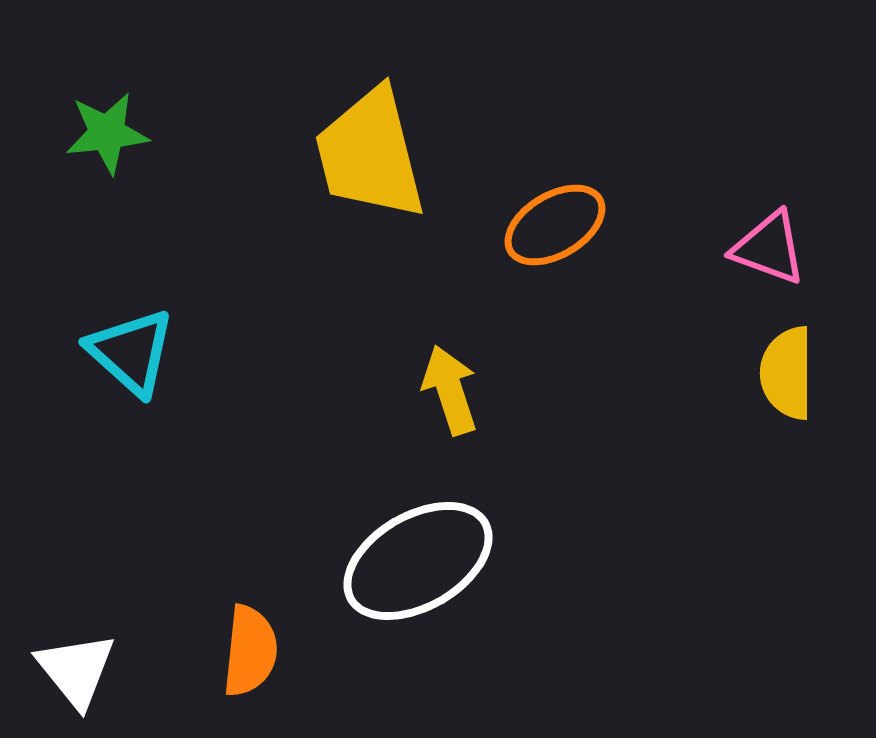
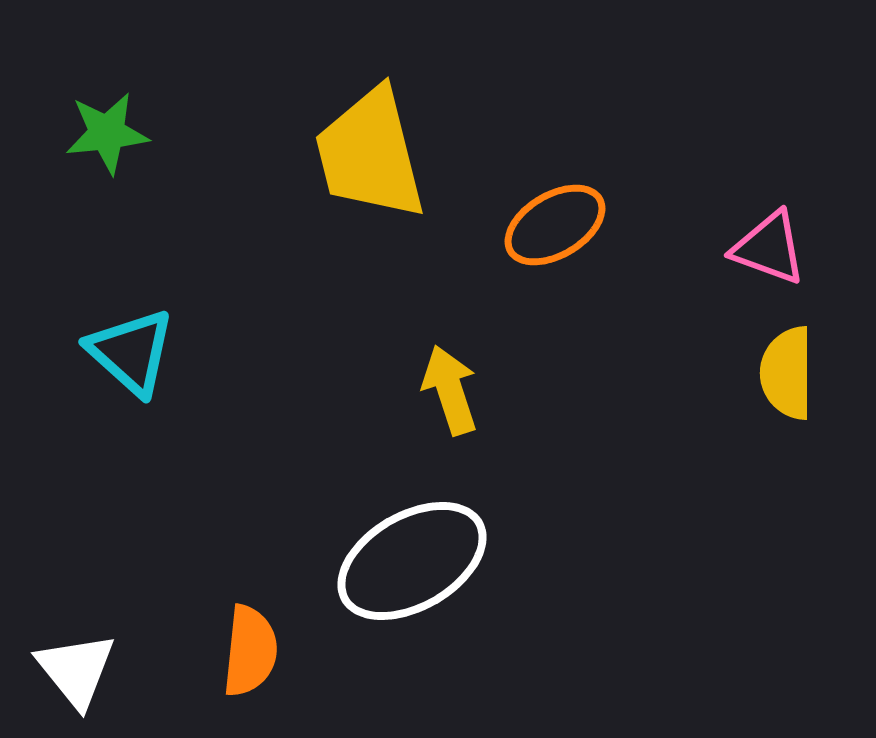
white ellipse: moved 6 px left
